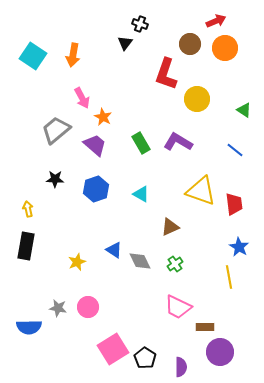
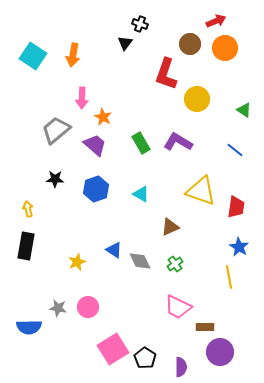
pink arrow: rotated 30 degrees clockwise
red trapezoid: moved 2 px right, 3 px down; rotated 15 degrees clockwise
